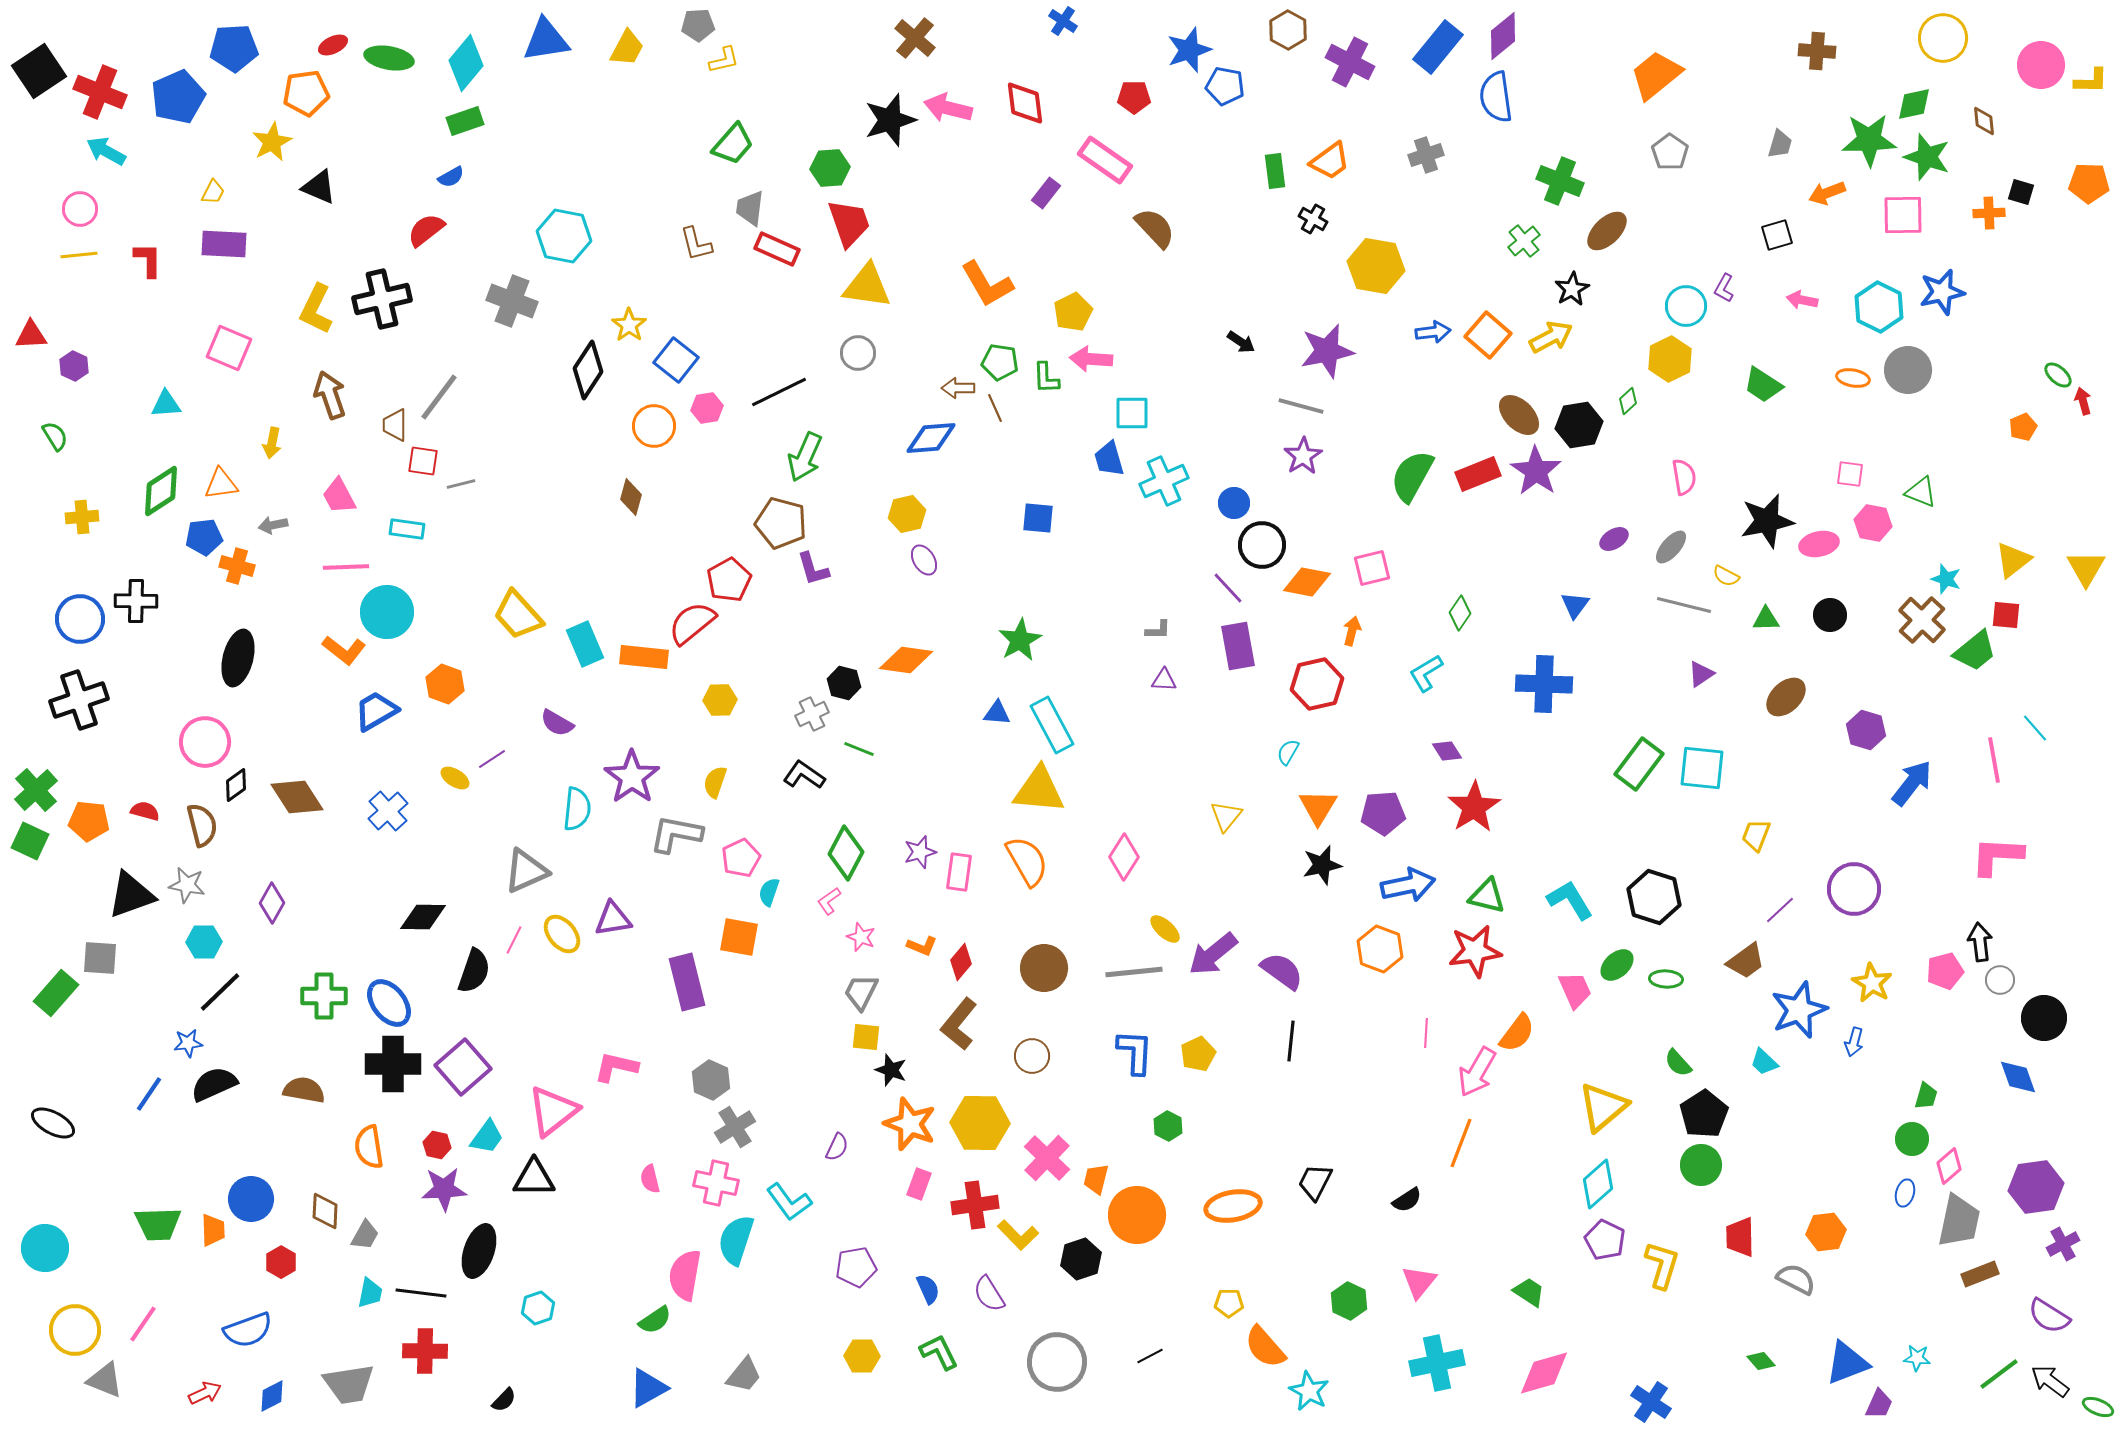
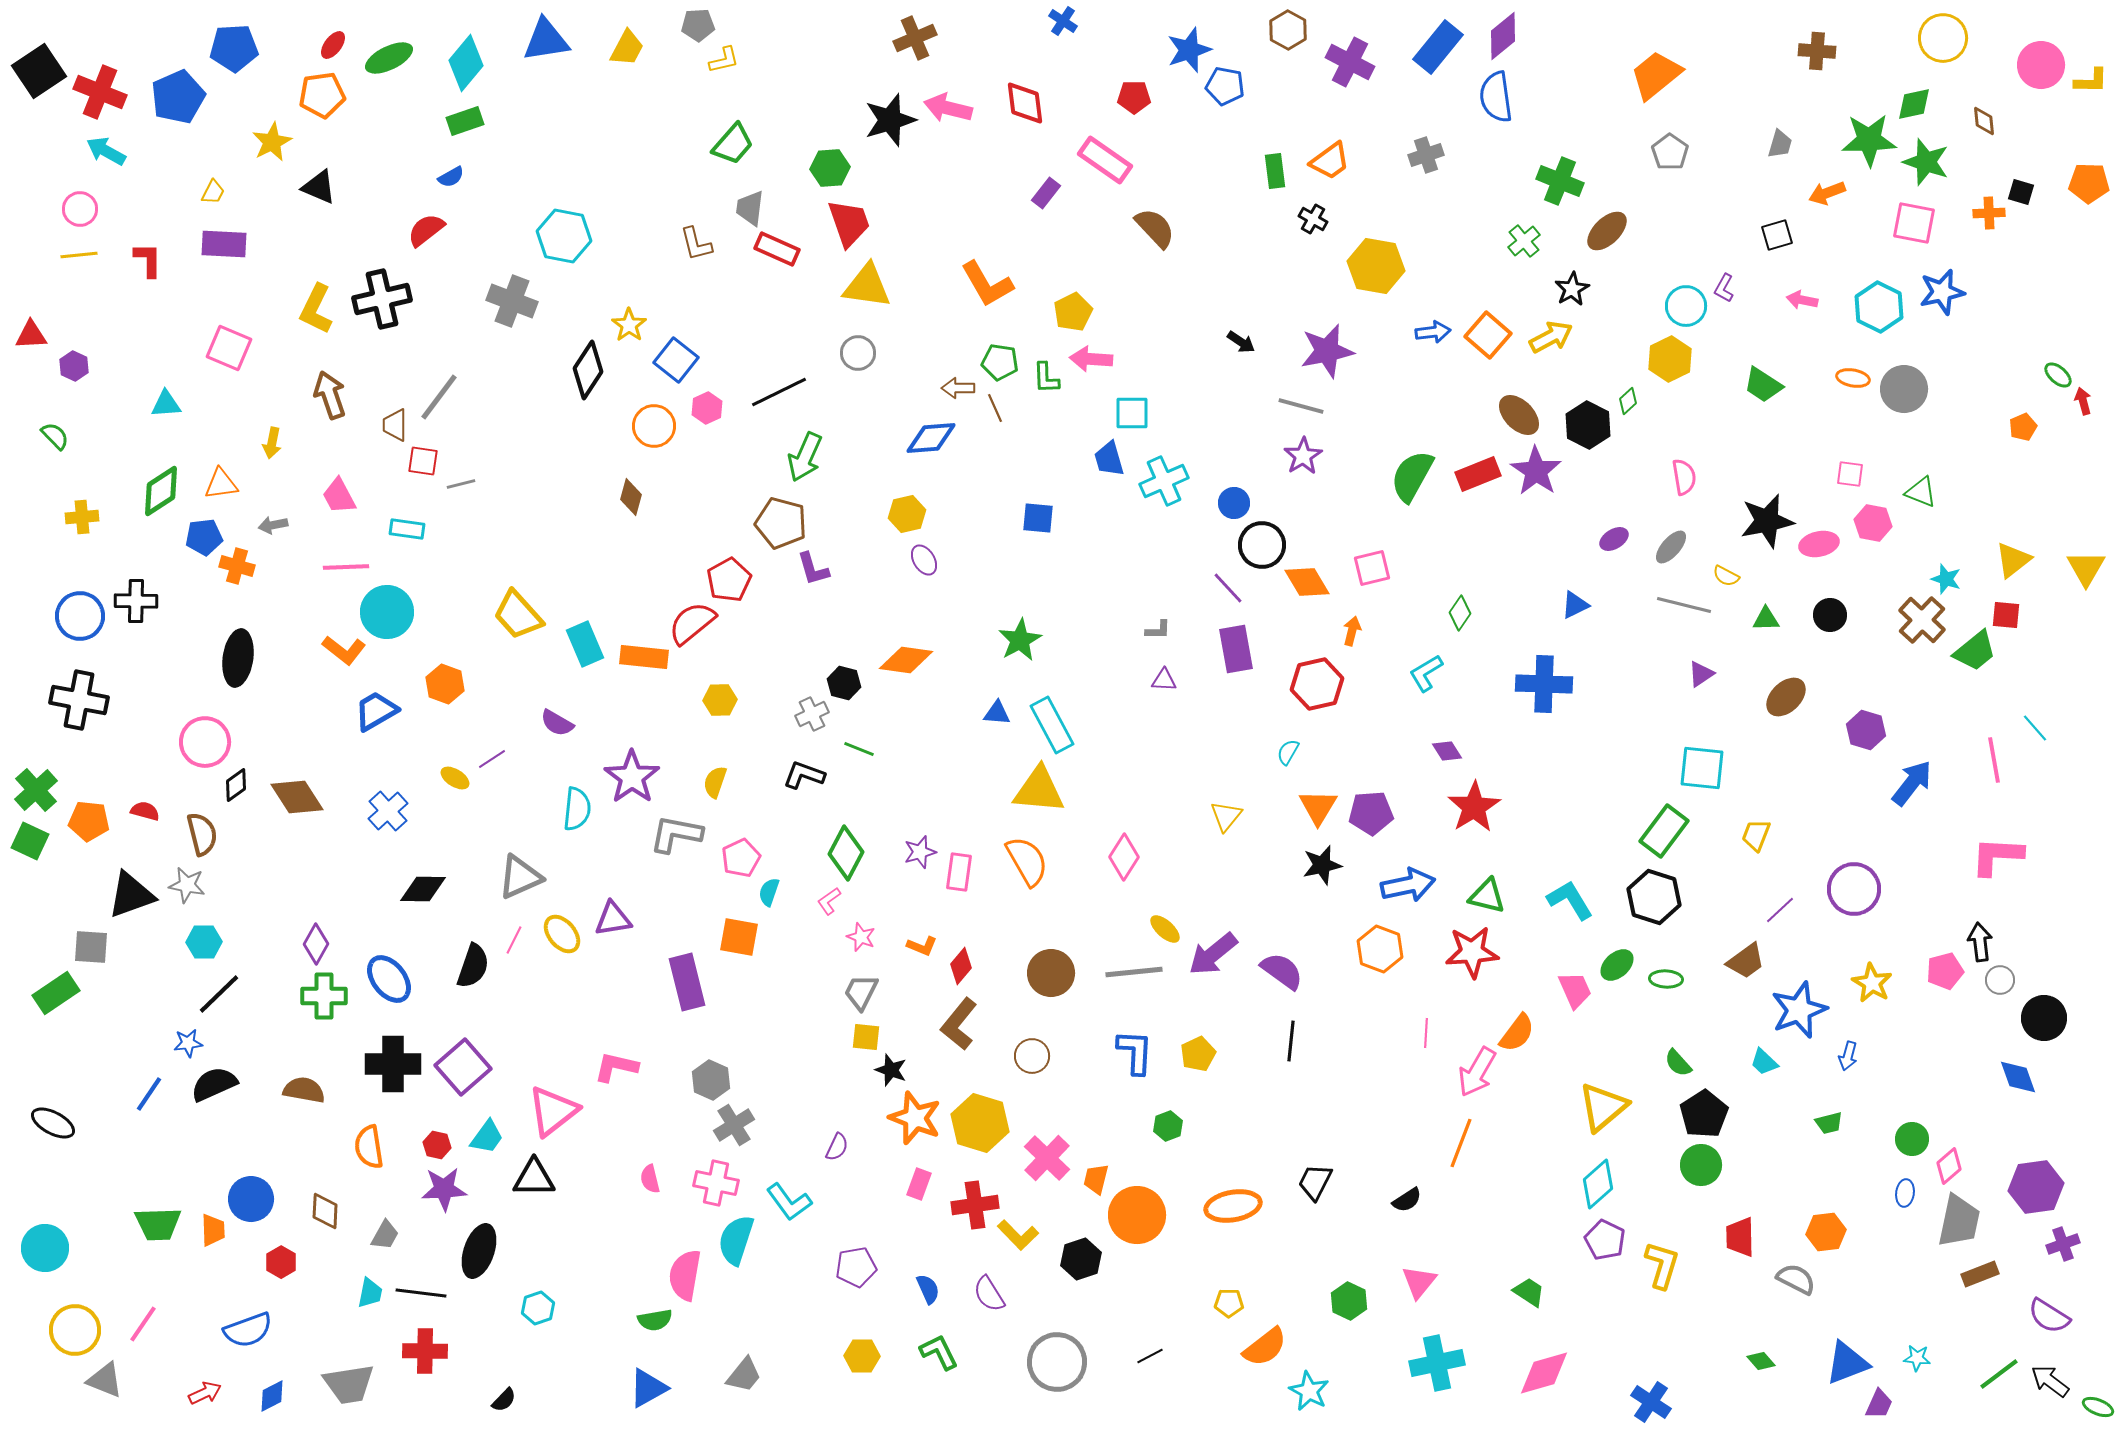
brown cross at (915, 38): rotated 27 degrees clockwise
red ellipse at (333, 45): rotated 28 degrees counterclockwise
green ellipse at (389, 58): rotated 36 degrees counterclockwise
orange pentagon at (306, 93): moved 16 px right, 2 px down
green star at (1927, 157): moved 1 px left, 5 px down
pink square at (1903, 215): moved 11 px right, 8 px down; rotated 12 degrees clockwise
gray circle at (1908, 370): moved 4 px left, 19 px down
pink hexagon at (707, 408): rotated 16 degrees counterclockwise
black hexagon at (1579, 425): moved 9 px right; rotated 24 degrees counterclockwise
green semicircle at (55, 436): rotated 12 degrees counterclockwise
orange diamond at (1307, 582): rotated 48 degrees clockwise
blue triangle at (1575, 605): rotated 28 degrees clockwise
blue circle at (80, 619): moved 3 px up
purple rectangle at (1238, 646): moved 2 px left, 3 px down
black ellipse at (238, 658): rotated 6 degrees counterclockwise
black cross at (79, 700): rotated 30 degrees clockwise
green rectangle at (1639, 764): moved 25 px right, 67 px down
black L-shape at (804, 775): rotated 15 degrees counterclockwise
purple pentagon at (1383, 813): moved 12 px left
brown semicircle at (202, 825): moved 9 px down
gray triangle at (526, 871): moved 6 px left, 6 px down
purple diamond at (272, 903): moved 44 px right, 41 px down
black diamond at (423, 917): moved 28 px up
red star at (1475, 951): moved 3 px left, 1 px down; rotated 4 degrees clockwise
gray square at (100, 958): moved 9 px left, 11 px up
red diamond at (961, 962): moved 4 px down
brown circle at (1044, 968): moved 7 px right, 5 px down
black semicircle at (474, 971): moved 1 px left, 5 px up
black line at (220, 992): moved 1 px left, 2 px down
green rectangle at (56, 993): rotated 15 degrees clockwise
blue ellipse at (389, 1003): moved 24 px up
blue arrow at (1854, 1042): moved 6 px left, 14 px down
green trapezoid at (1926, 1096): moved 97 px left, 27 px down; rotated 60 degrees clockwise
yellow hexagon at (980, 1123): rotated 16 degrees clockwise
orange star at (910, 1124): moved 5 px right, 6 px up
green hexagon at (1168, 1126): rotated 12 degrees clockwise
gray cross at (735, 1127): moved 1 px left, 2 px up
blue ellipse at (1905, 1193): rotated 8 degrees counterclockwise
gray trapezoid at (365, 1235): moved 20 px right
purple cross at (2063, 1244): rotated 8 degrees clockwise
green semicircle at (655, 1320): rotated 24 degrees clockwise
orange semicircle at (1265, 1347): rotated 87 degrees counterclockwise
